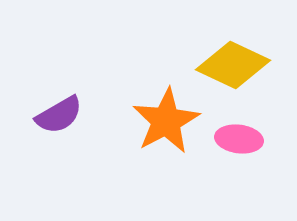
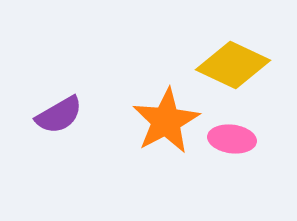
pink ellipse: moved 7 px left
